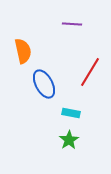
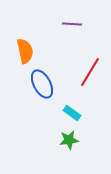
orange semicircle: moved 2 px right
blue ellipse: moved 2 px left
cyan rectangle: moved 1 px right; rotated 24 degrees clockwise
green star: rotated 24 degrees clockwise
